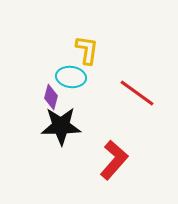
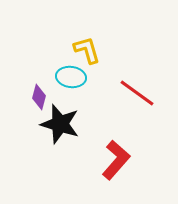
yellow L-shape: rotated 24 degrees counterclockwise
purple diamond: moved 12 px left
black star: moved 1 px left, 2 px up; rotated 18 degrees clockwise
red L-shape: moved 2 px right
